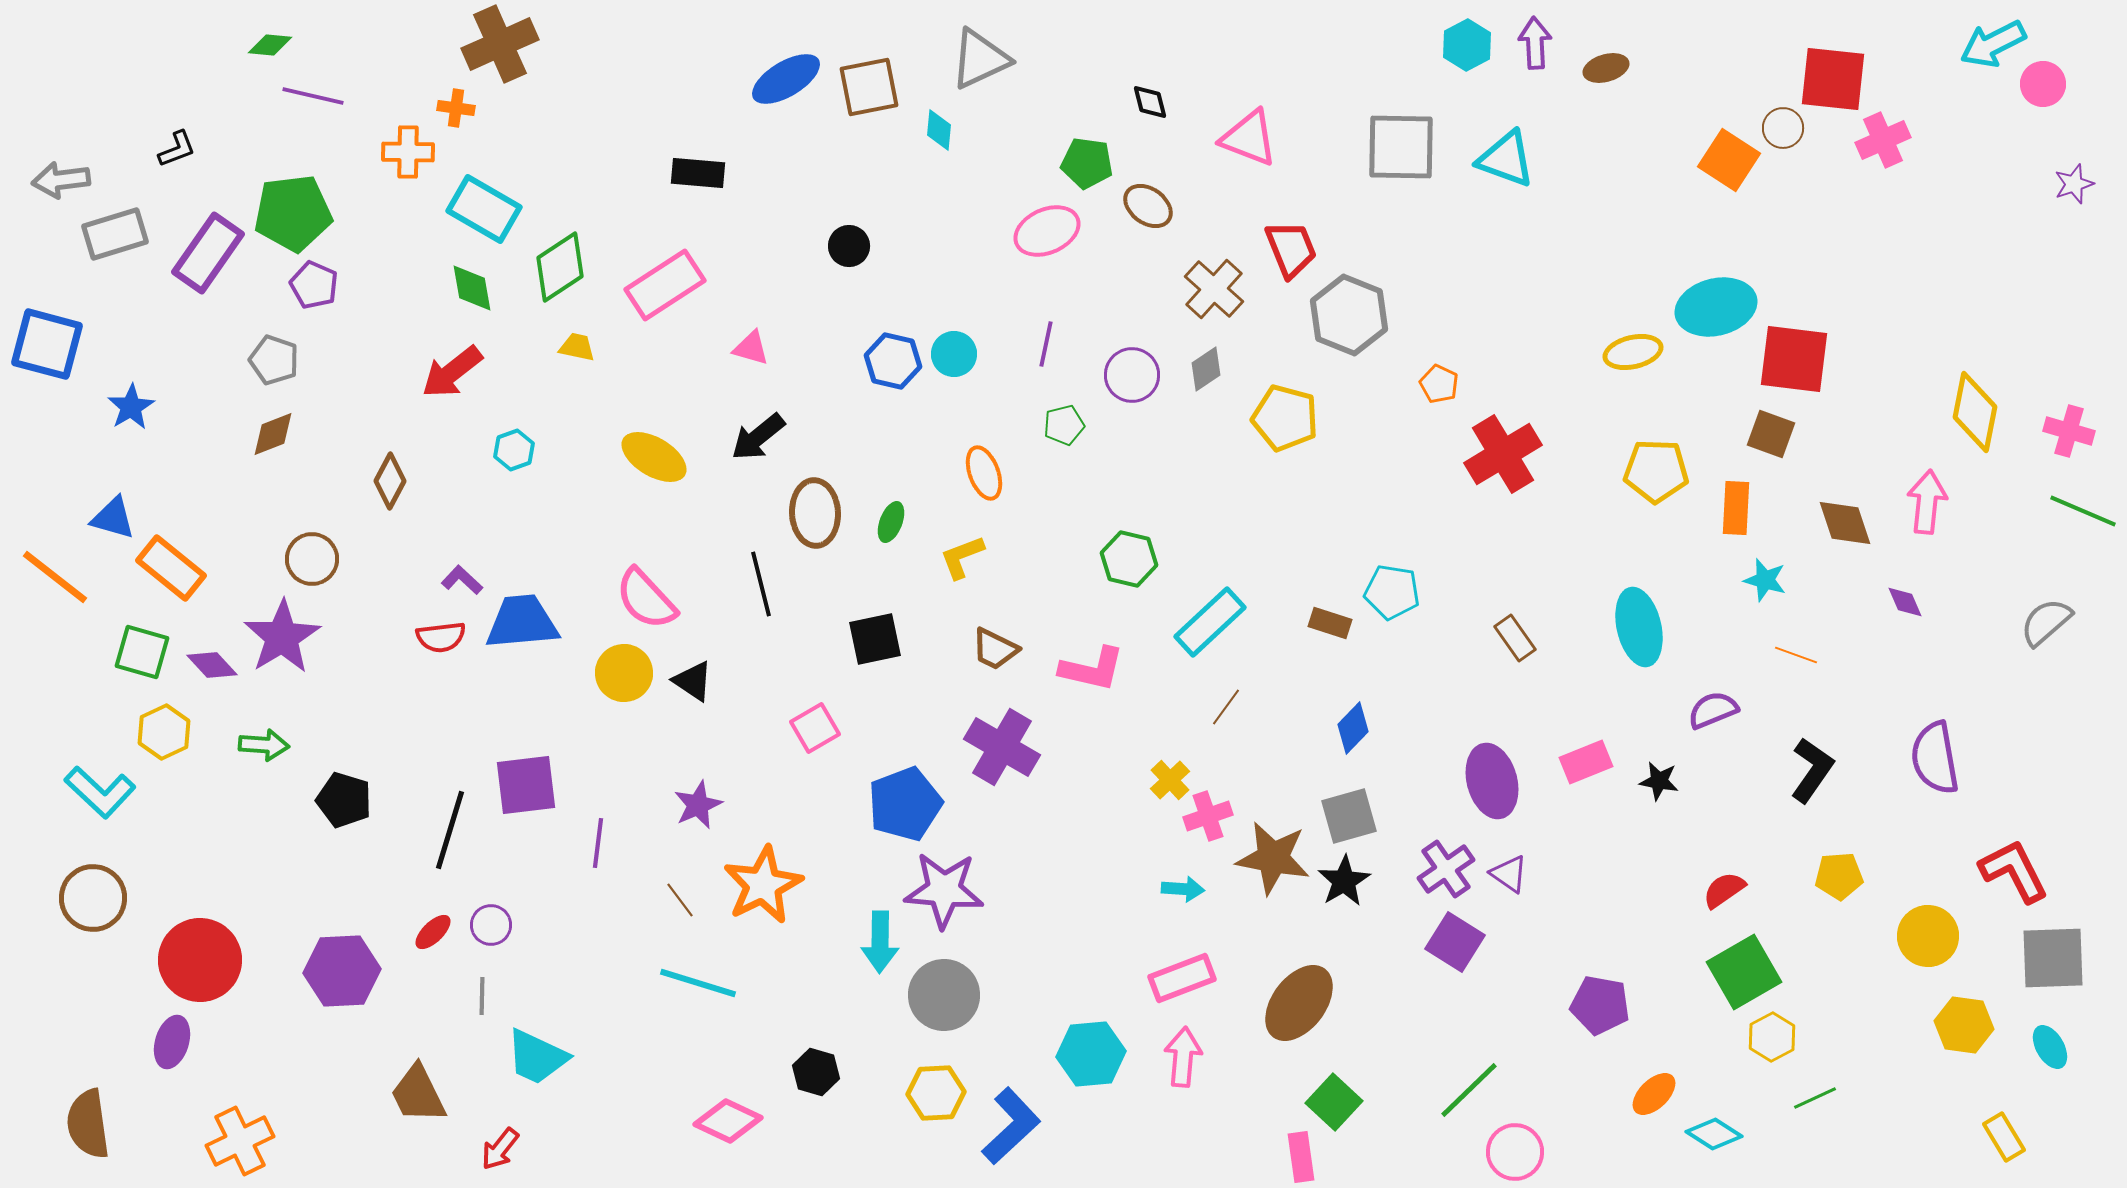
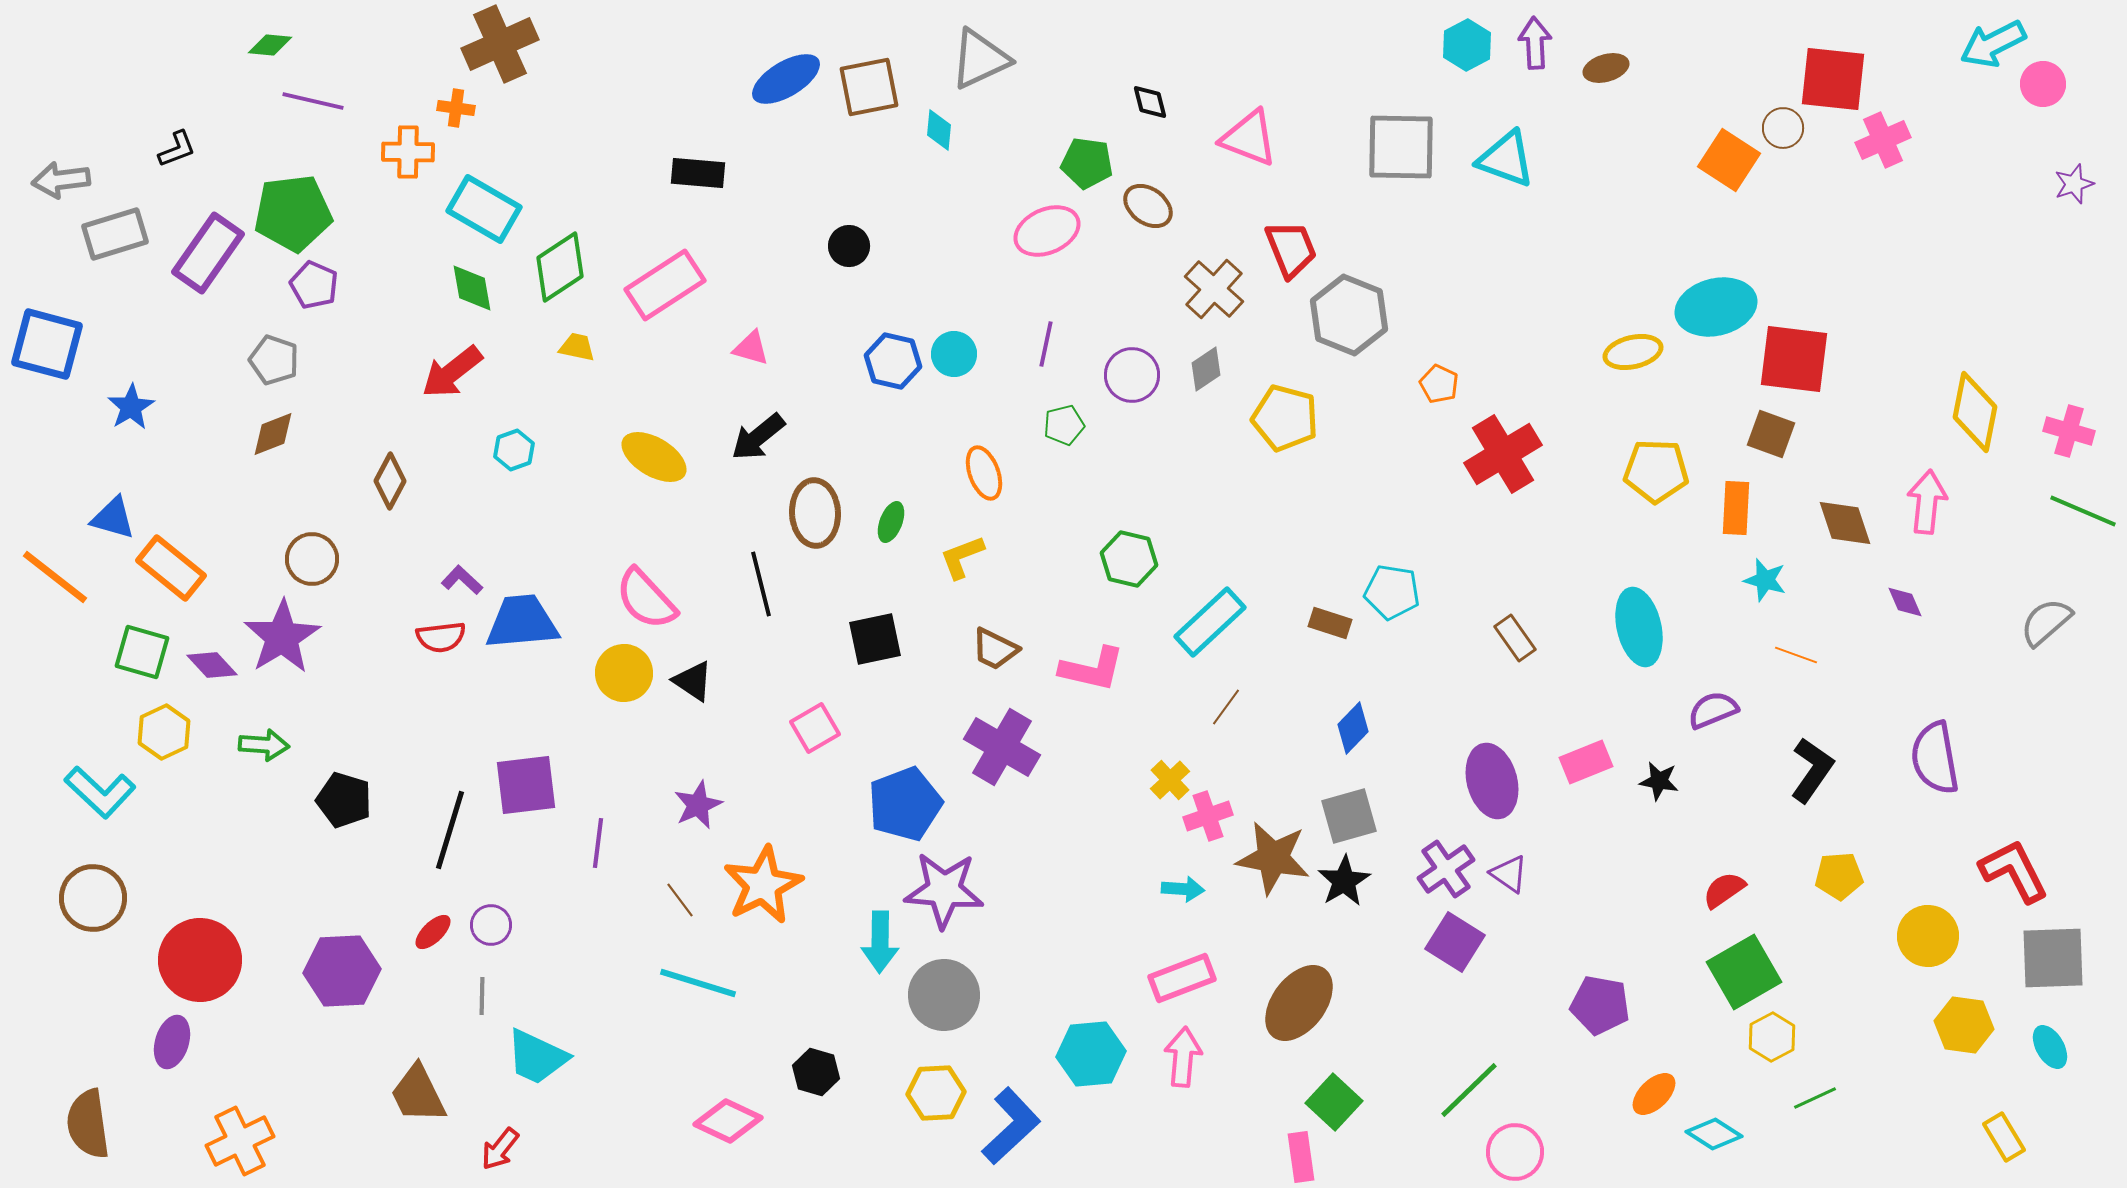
purple line at (313, 96): moved 5 px down
